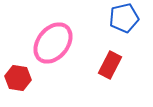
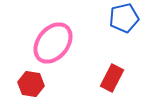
red rectangle: moved 2 px right, 13 px down
red hexagon: moved 13 px right, 6 px down
